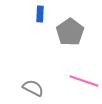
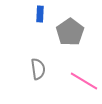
pink line: rotated 12 degrees clockwise
gray semicircle: moved 5 px right, 19 px up; rotated 55 degrees clockwise
